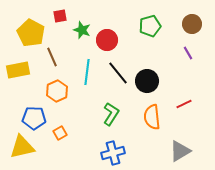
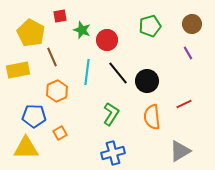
blue pentagon: moved 2 px up
yellow triangle: moved 4 px right, 1 px down; rotated 12 degrees clockwise
